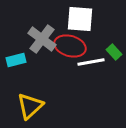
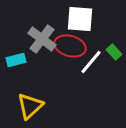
white line: rotated 40 degrees counterclockwise
